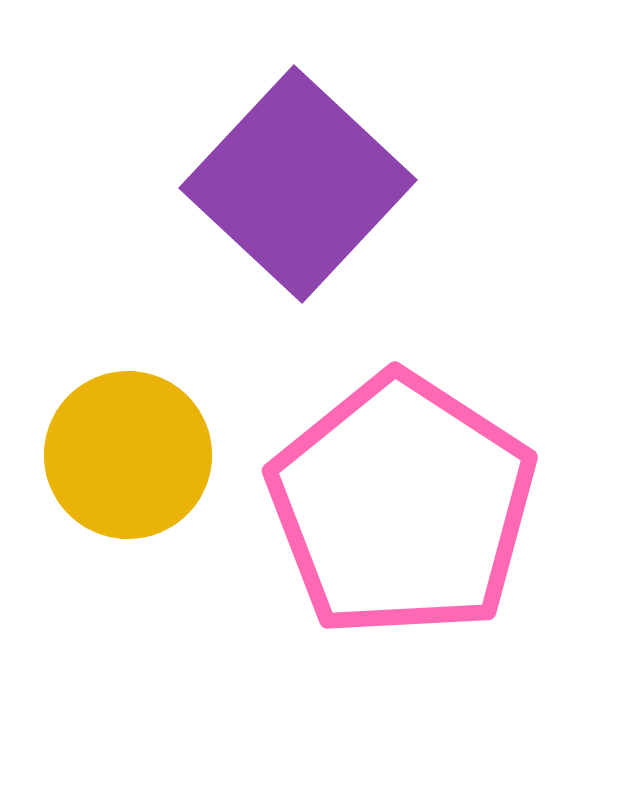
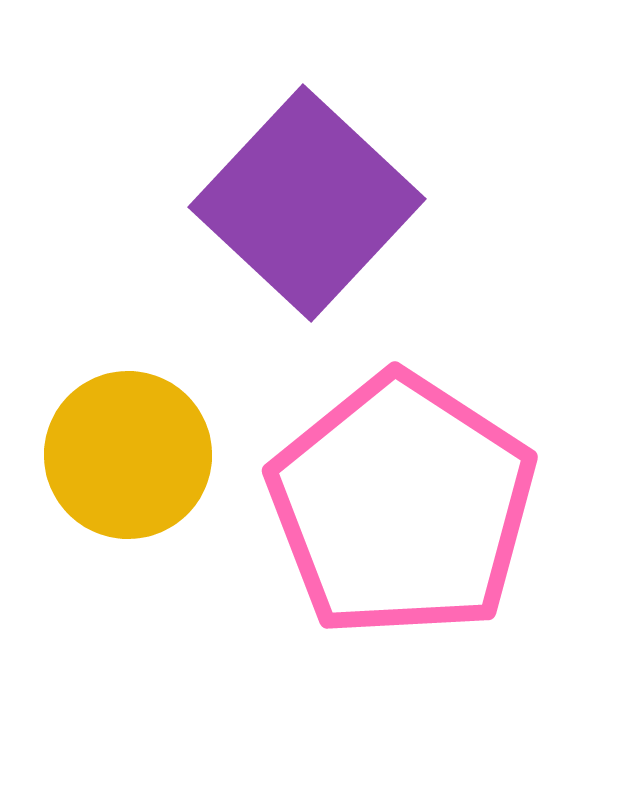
purple square: moved 9 px right, 19 px down
